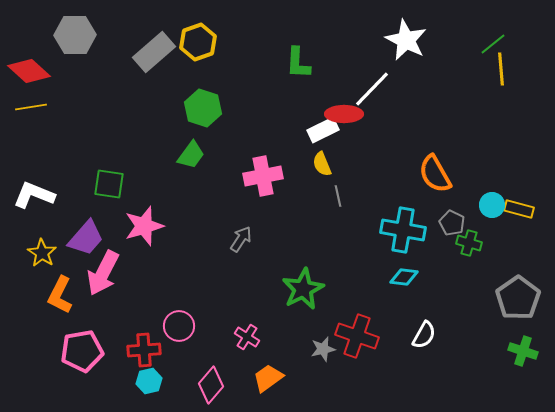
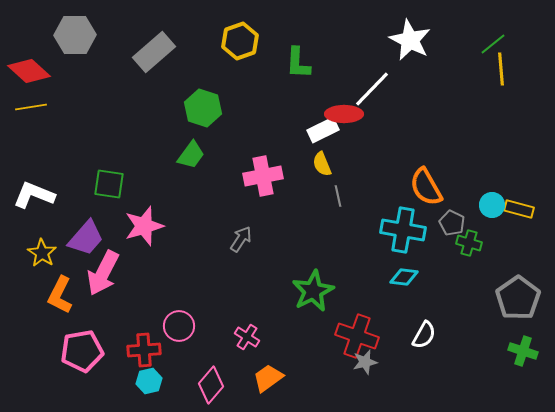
white star at (406, 40): moved 4 px right
yellow hexagon at (198, 42): moved 42 px right, 1 px up
orange semicircle at (435, 174): moved 9 px left, 13 px down
green star at (303, 289): moved 10 px right, 2 px down
gray star at (323, 349): moved 42 px right, 13 px down
